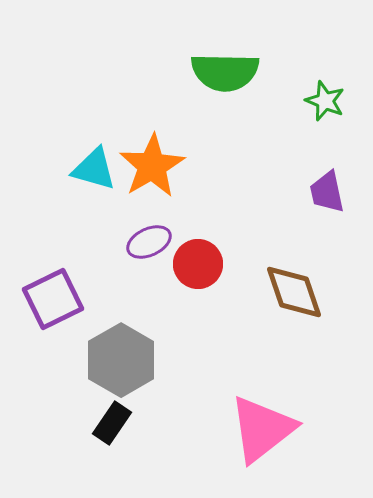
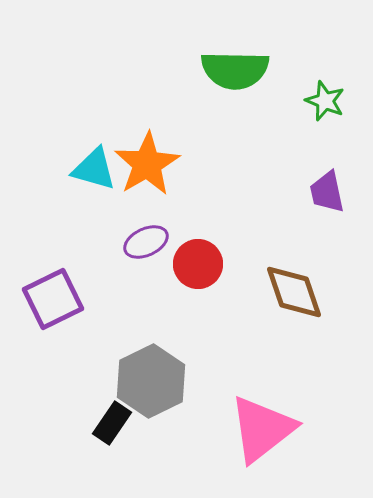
green semicircle: moved 10 px right, 2 px up
orange star: moved 5 px left, 2 px up
purple ellipse: moved 3 px left
gray hexagon: moved 30 px right, 21 px down; rotated 4 degrees clockwise
